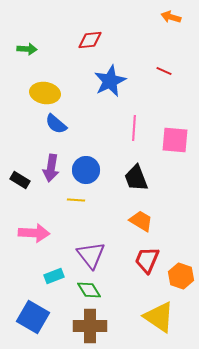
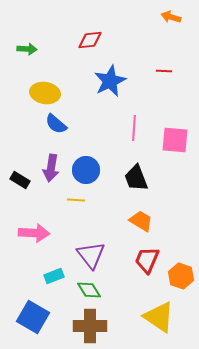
red line: rotated 21 degrees counterclockwise
